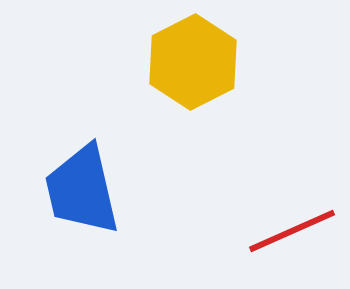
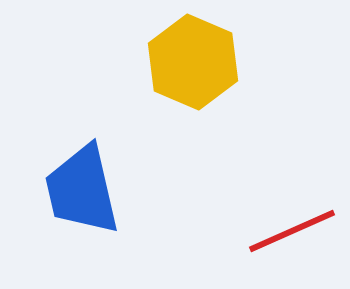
yellow hexagon: rotated 10 degrees counterclockwise
